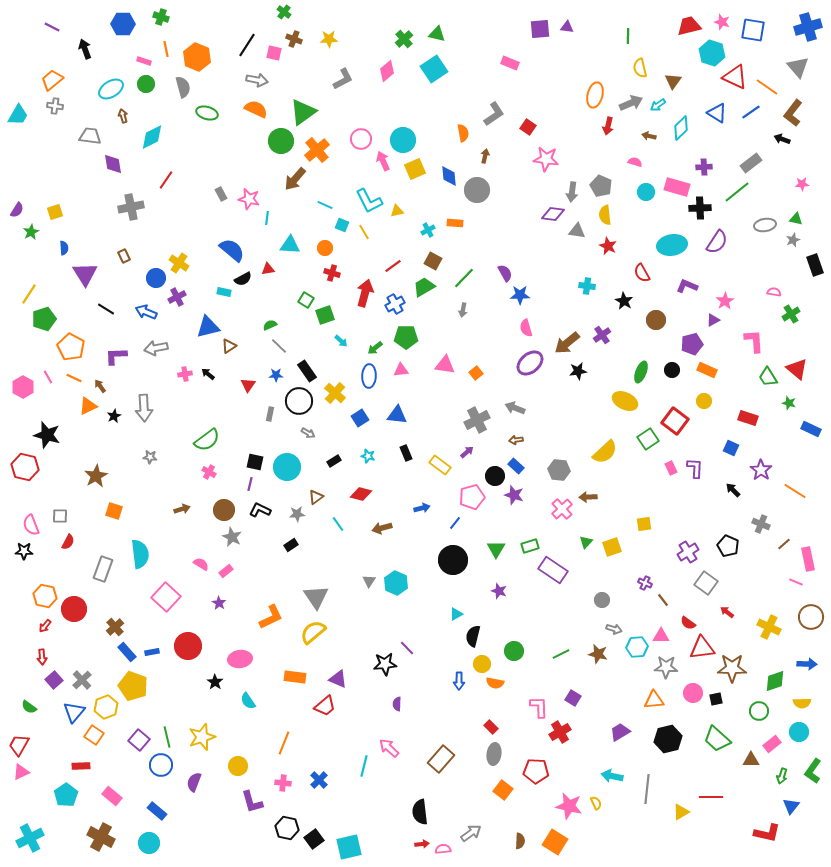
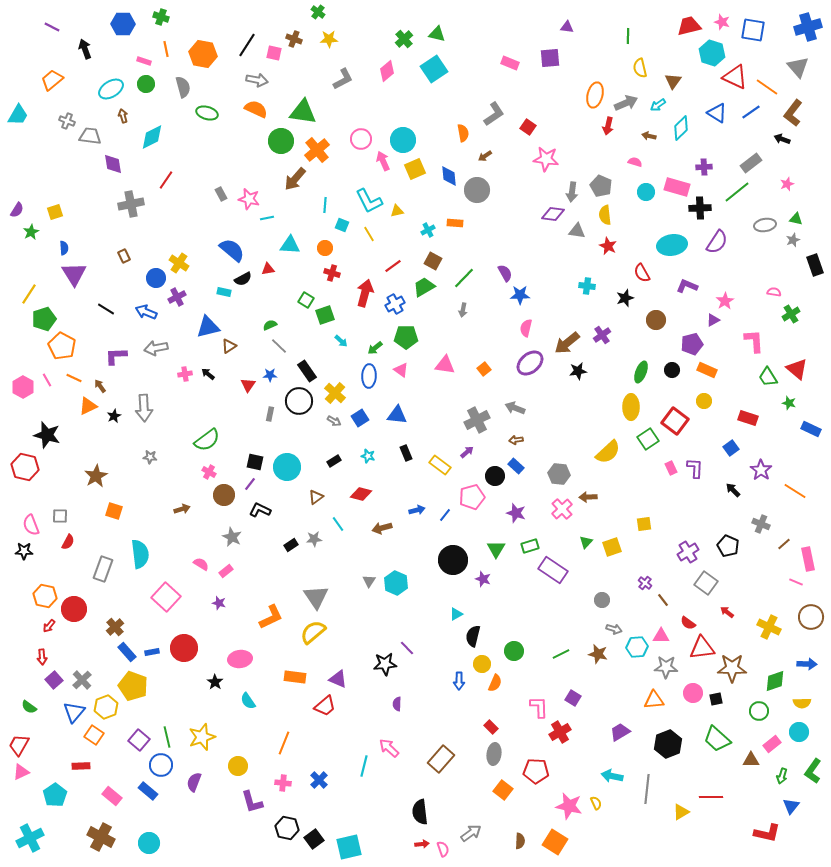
green cross at (284, 12): moved 34 px right
purple square at (540, 29): moved 10 px right, 29 px down
orange hexagon at (197, 57): moved 6 px right, 3 px up; rotated 12 degrees counterclockwise
gray arrow at (631, 103): moved 5 px left
gray cross at (55, 106): moved 12 px right, 15 px down; rotated 14 degrees clockwise
green triangle at (303, 112): rotated 44 degrees clockwise
brown arrow at (485, 156): rotated 136 degrees counterclockwise
pink star at (802, 184): moved 15 px left; rotated 16 degrees counterclockwise
cyan line at (325, 205): rotated 70 degrees clockwise
gray cross at (131, 207): moved 3 px up
cyan line at (267, 218): rotated 72 degrees clockwise
yellow line at (364, 232): moved 5 px right, 2 px down
purple triangle at (85, 274): moved 11 px left
black star at (624, 301): moved 1 px right, 3 px up; rotated 24 degrees clockwise
pink semicircle at (526, 328): rotated 30 degrees clockwise
orange pentagon at (71, 347): moved 9 px left, 1 px up
pink triangle at (401, 370): rotated 42 degrees clockwise
orange square at (476, 373): moved 8 px right, 4 px up
blue star at (276, 375): moved 6 px left
pink line at (48, 377): moved 1 px left, 3 px down
yellow ellipse at (625, 401): moved 6 px right, 6 px down; rotated 65 degrees clockwise
gray arrow at (308, 433): moved 26 px right, 12 px up
blue square at (731, 448): rotated 28 degrees clockwise
yellow semicircle at (605, 452): moved 3 px right
gray hexagon at (559, 470): moved 4 px down
purple line at (250, 484): rotated 24 degrees clockwise
purple star at (514, 495): moved 2 px right, 18 px down
blue arrow at (422, 508): moved 5 px left, 2 px down
brown circle at (224, 510): moved 15 px up
gray star at (297, 514): moved 17 px right, 25 px down
blue line at (455, 523): moved 10 px left, 8 px up
purple cross at (645, 583): rotated 16 degrees clockwise
purple star at (499, 591): moved 16 px left, 12 px up
purple star at (219, 603): rotated 16 degrees counterclockwise
red arrow at (45, 626): moved 4 px right
red circle at (188, 646): moved 4 px left, 2 px down
orange semicircle at (495, 683): rotated 78 degrees counterclockwise
black hexagon at (668, 739): moved 5 px down; rotated 8 degrees counterclockwise
cyan pentagon at (66, 795): moved 11 px left
blue rectangle at (157, 811): moved 9 px left, 20 px up
pink semicircle at (443, 849): rotated 77 degrees clockwise
